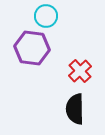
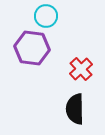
red cross: moved 1 px right, 2 px up
